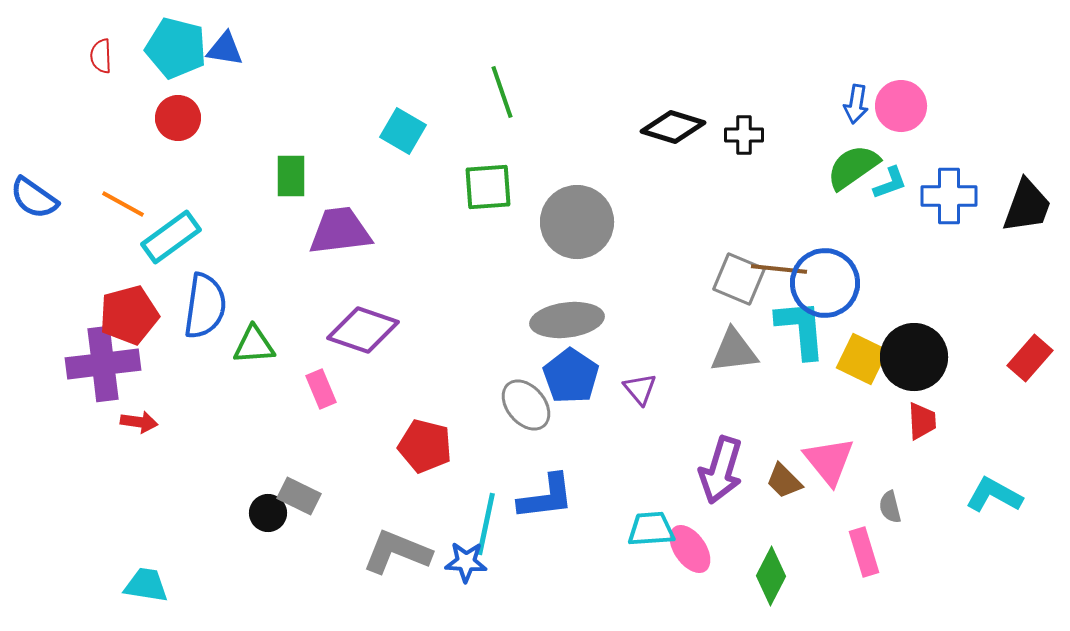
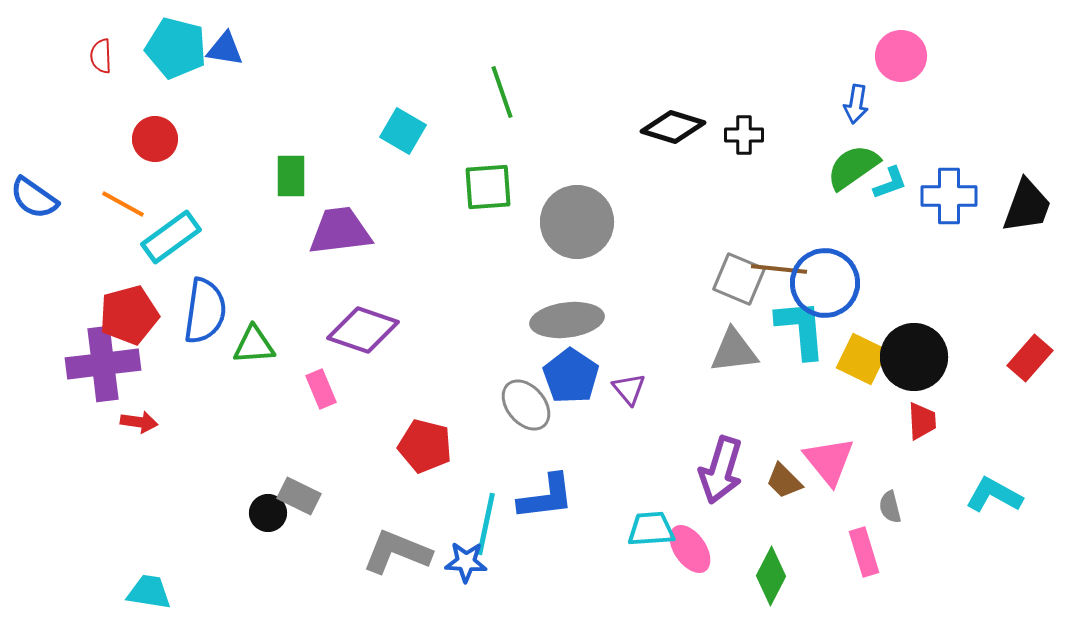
pink circle at (901, 106): moved 50 px up
red circle at (178, 118): moved 23 px left, 21 px down
blue semicircle at (205, 306): moved 5 px down
purple triangle at (640, 389): moved 11 px left
cyan trapezoid at (146, 585): moved 3 px right, 7 px down
